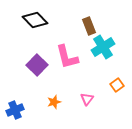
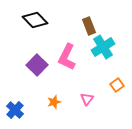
pink L-shape: rotated 40 degrees clockwise
blue cross: rotated 24 degrees counterclockwise
